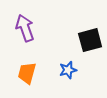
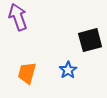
purple arrow: moved 7 px left, 11 px up
blue star: rotated 18 degrees counterclockwise
